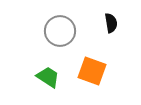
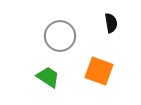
gray circle: moved 5 px down
orange square: moved 7 px right
